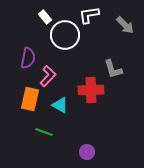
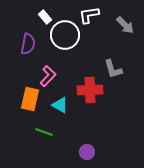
purple semicircle: moved 14 px up
red cross: moved 1 px left
